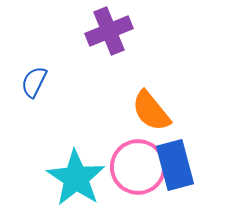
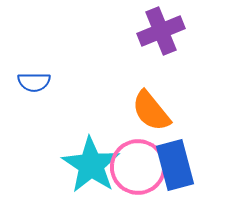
purple cross: moved 52 px right
blue semicircle: rotated 116 degrees counterclockwise
cyan star: moved 15 px right, 13 px up
